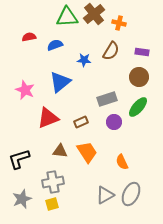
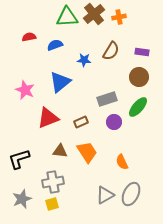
orange cross: moved 6 px up; rotated 24 degrees counterclockwise
